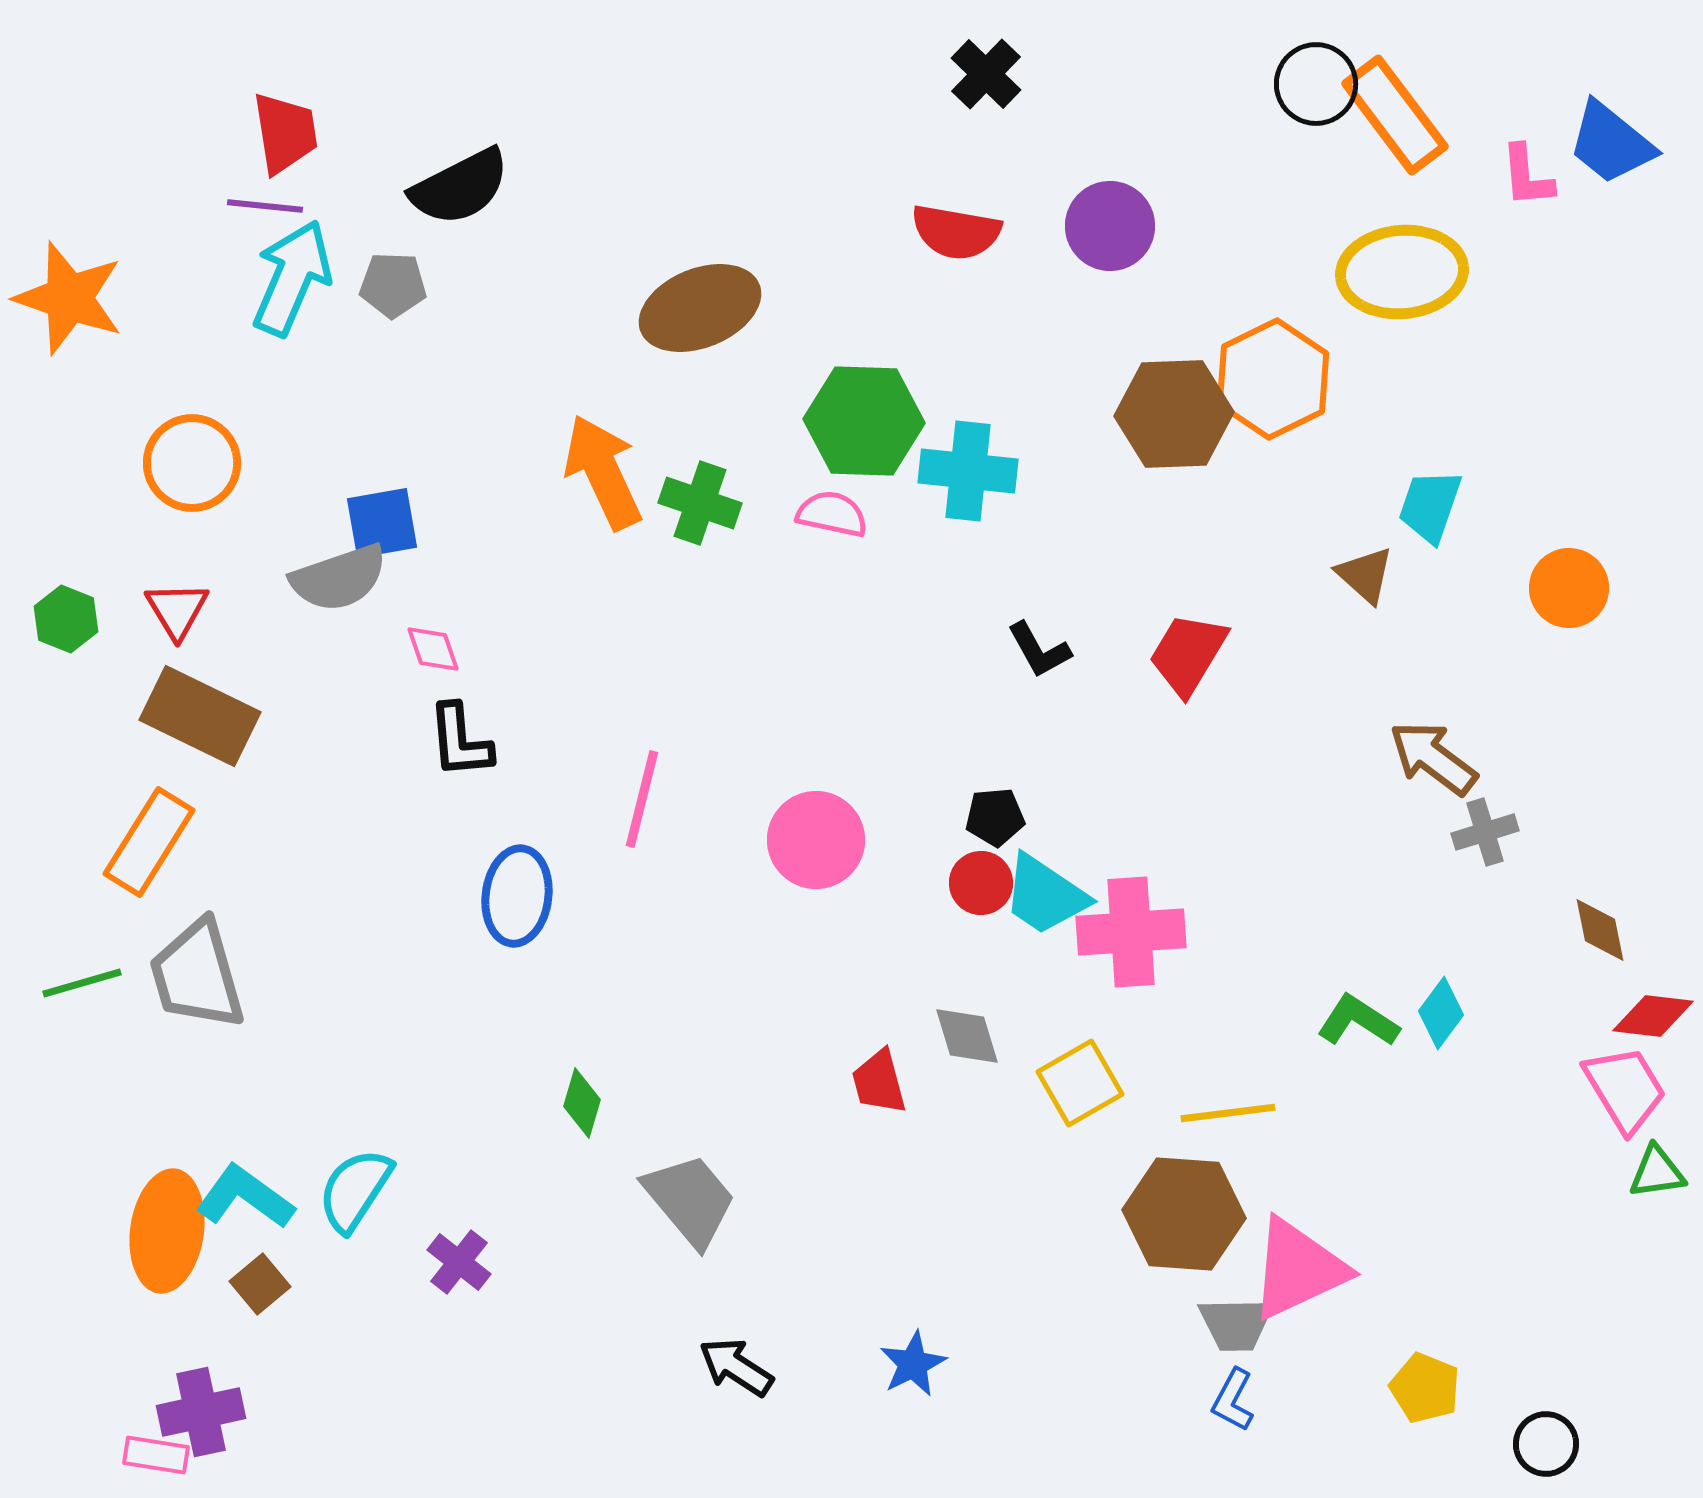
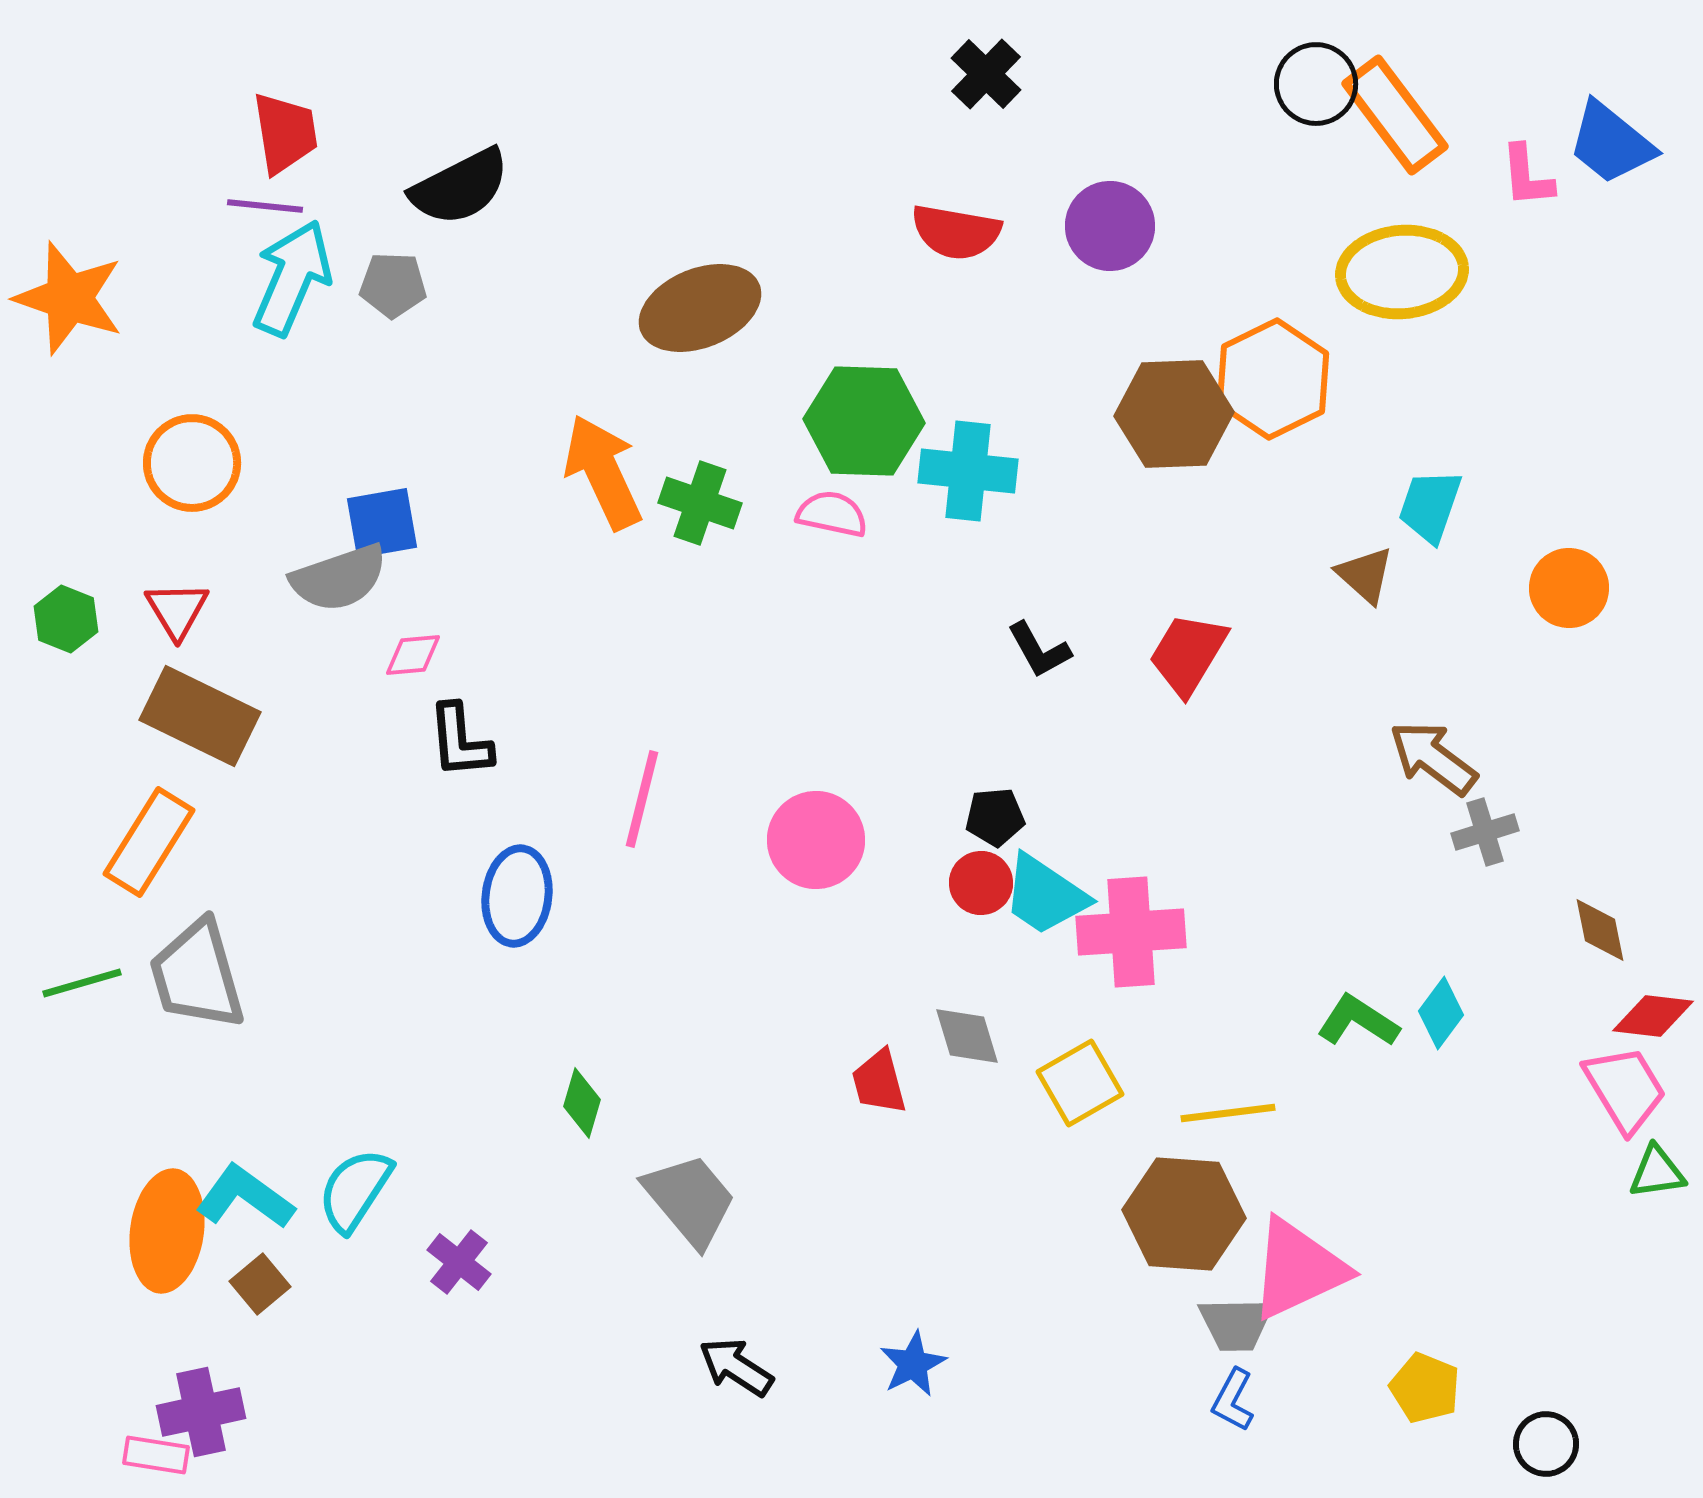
pink diamond at (433, 649): moved 20 px left, 6 px down; rotated 76 degrees counterclockwise
